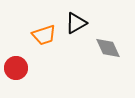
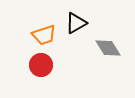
gray diamond: rotated 8 degrees counterclockwise
red circle: moved 25 px right, 3 px up
